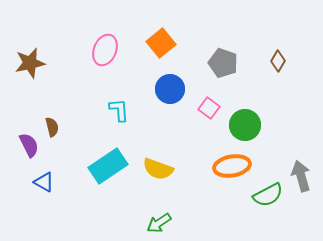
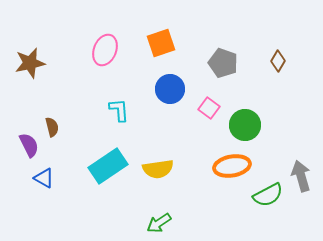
orange square: rotated 20 degrees clockwise
yellow semicircle: rotated 28 degrees counterclockwise
blue triangle: moved 4 px up
